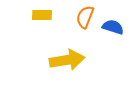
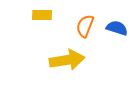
orange semicircle: moved 9 px down
blue semicircle: moved 4 px right, 1 px down
